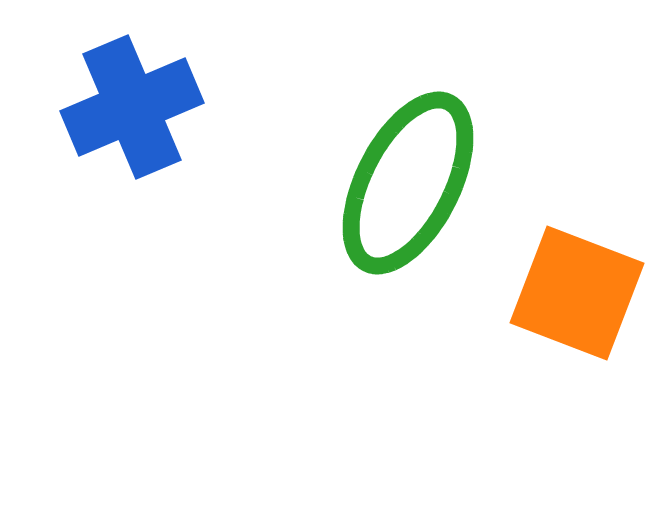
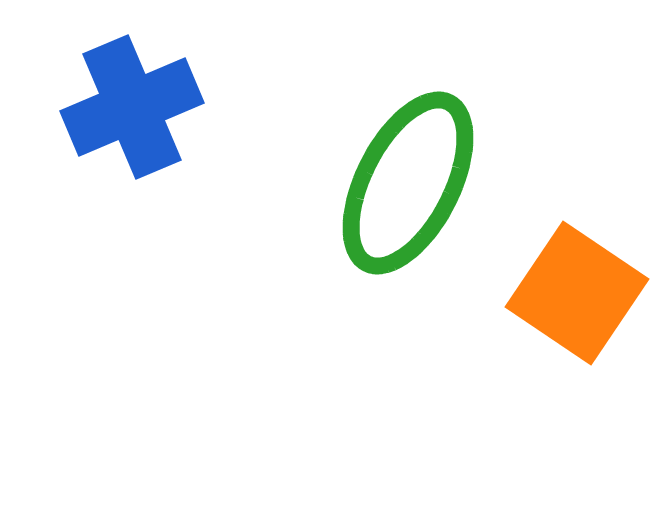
orange square: rotated 13 degrees clockwise
